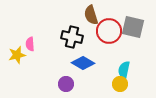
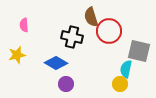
brown semicircle: moved 2 px down
gray square: moved 6 px right, 24 px down
pink semicircle: moved 6 px left, 19 px up
blue diamond: moved 27 px left
cyan semicircle: moved 2 px right, 1 px up
